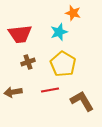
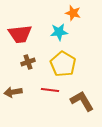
cyan star: rotated 12 degrees clockwise
red line: rotated 18 degrees clockwise
